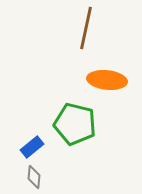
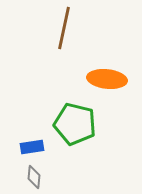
brown line: moved 22 px left
orange ellipse: moved 1 px up
blue rectangle: rotated 30 degrees clockwise
